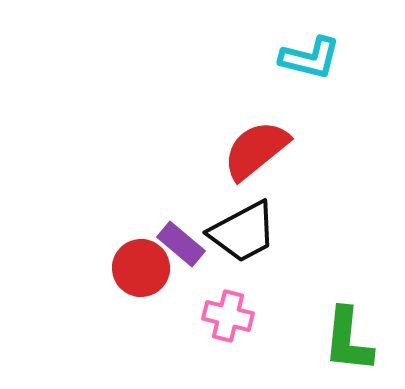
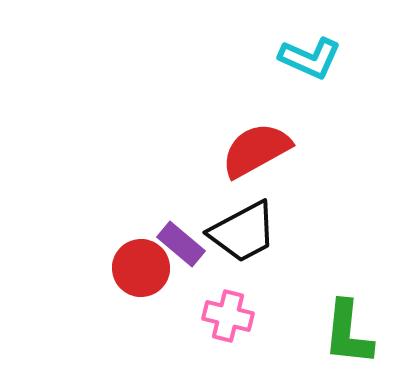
cyan L-shape: rotated 10 degrees clockwise
red semicircle: rotated 10 degrees clockwise
green L-shape: moved 7 px up
